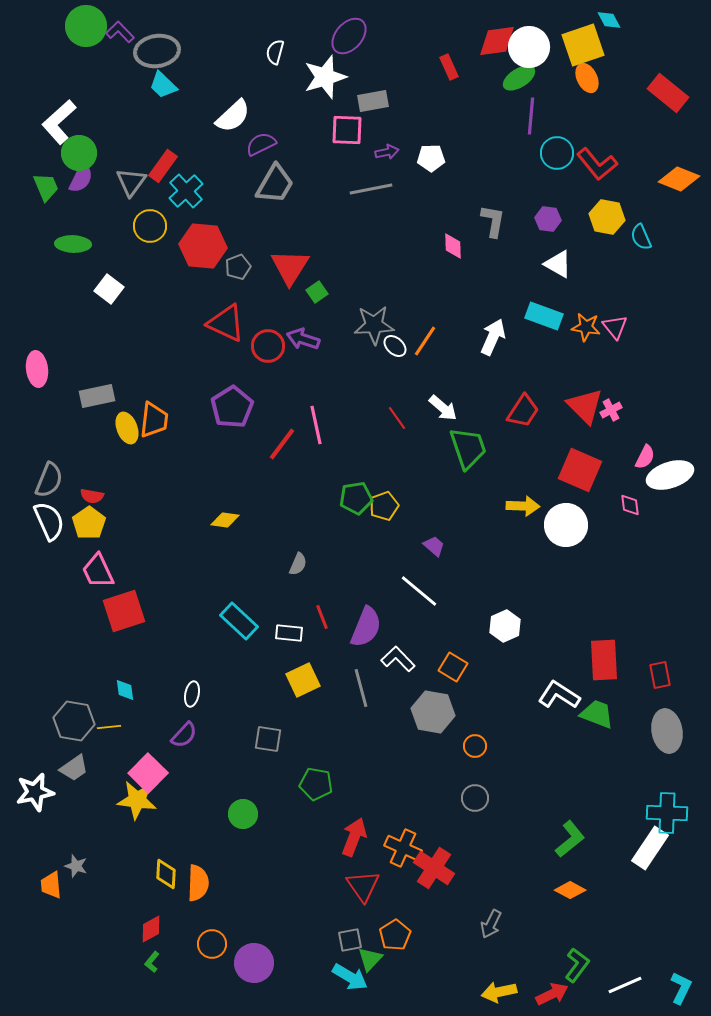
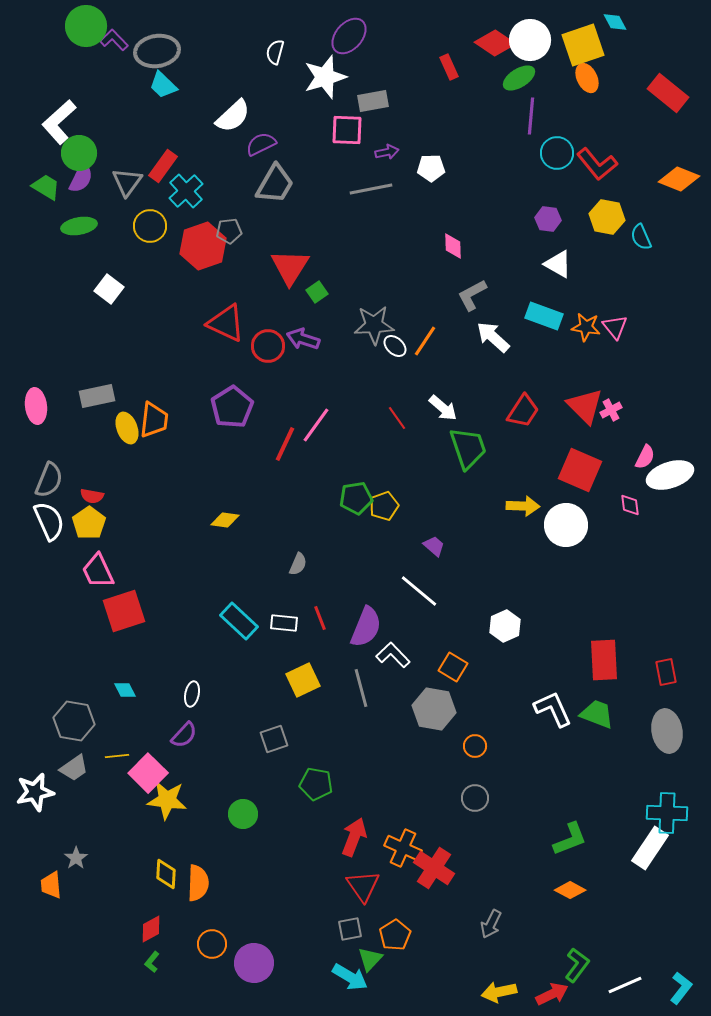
cyan diamond at (609, 20): moved 6 px right, 2 px down
purple L-shape at (120, 32): moved 6 px left, 8 px down
red diamond at (497, 41): moved 2 px left, 2 px down; rotated 42 degrees clockwise
white circle at (529, 47): moved 1 px right, 7 px up
white pentagon at (431, 158): moved 10 px down
gray triangle at (131, 182): moved 4 px left
green trapezoid at (46, 187): rotated 36 degrees counterclockwise
gray L-shape at (493, 221): moved 21 px left, 74 px down; rotated 128 degrees counterclockwise
green ellipse at (73, 244): moved 6 px right, 18 px up; rotated 12 degrees counterclockwise
red hexagon at (203, 246): rotated 24 degrees counterclockwise
gray pentagon at (238, 267): moved 9 px left, 36 px up; rotated 15 degrees clockwise
white arrow at (493, 337): rotated 72 degrees counterclockwise
pink ellipse at (37, 369): moved 1 px left, 37 px down
pink line at (316, 425): rotated 48 degrees clockwise
red line at (282, 444): moved 3 px right; rotated 12 degrees counterclockwise
red line at (322, 617): moved 2 px left, 1 px down
white rectangle at (289, 633): moved 5 px left, 10 px up
white L-shape at (398, 659): moved 5 px left, 4 px up
red rectangle at (660, 675): moved 6 px right, 3 px up
cyan diamond at (125, 690): rotated 20 degrees counterclockwise
white L-shape at (559, 695): moved 6 px left, 14 px down; rotated 33 degrees clockwise
gray hexagon at (433, 712): moved 1 px right, 3 px up
yellow line at (109, 727): moved 8 px right, 29 px down
gray square at (268, 739): moved 6 px right; rotated 28 degrees counterclockwise
yellow star at (137, 800): moved 30 px right
green L-shape at (570, 839): rotated 18 degrees clockwise
gray star at (76, 866): moved 8 px up; rotated 20 degrees clockwise
gray square at (350, 940): moved 11 px up
cyan L-shape at (681, 988): rotated 12 degrees clockwise
